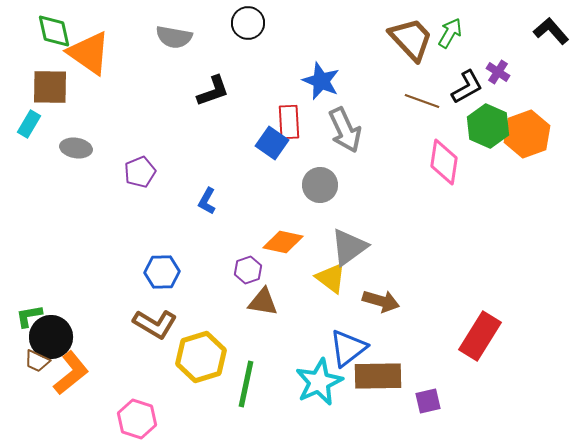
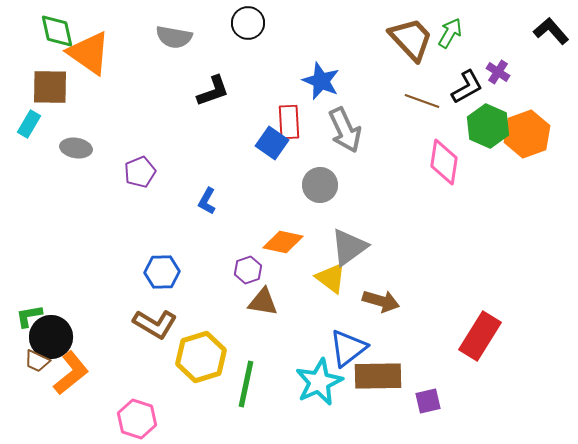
green diamond at (54, 31): moved 3 px right
